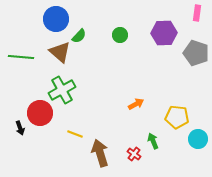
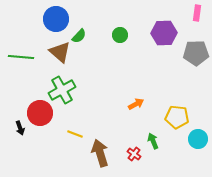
gray pentagon: rotated 20 degrees counterclockwise
